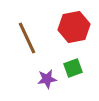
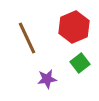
red hexagon: rotated 12 degrees counterclockwise
green square: moved 7 px right, 5 px up; rotated 18 degrees counterclockwise
